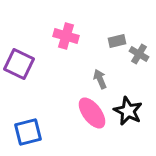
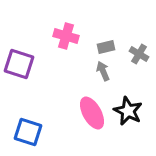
gray rectangle: moved 11 px left, 6 px down
purple square: rotated 8 degrees counterclockwise
gray arrow: moved 3 px right, 8 px up
pink ellipse: rotated 8 degrees clockwise
blue square: rotated 32 degrees clockwise
